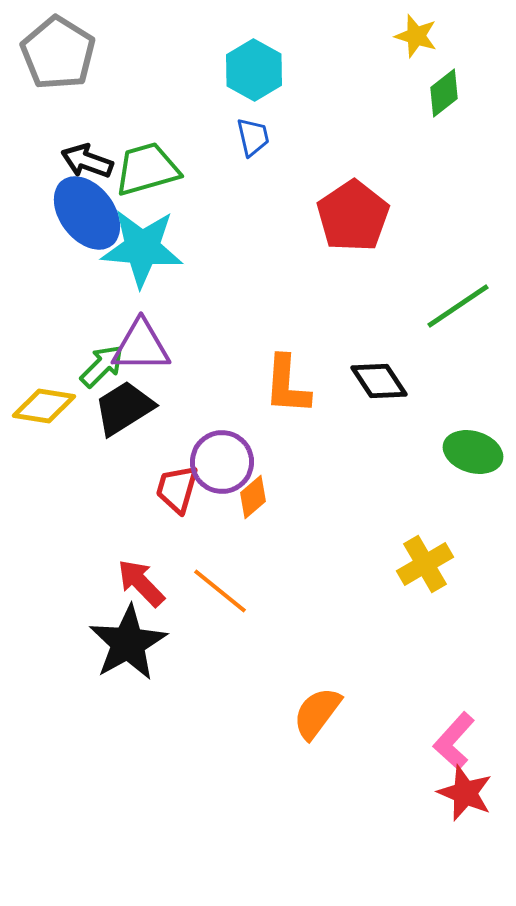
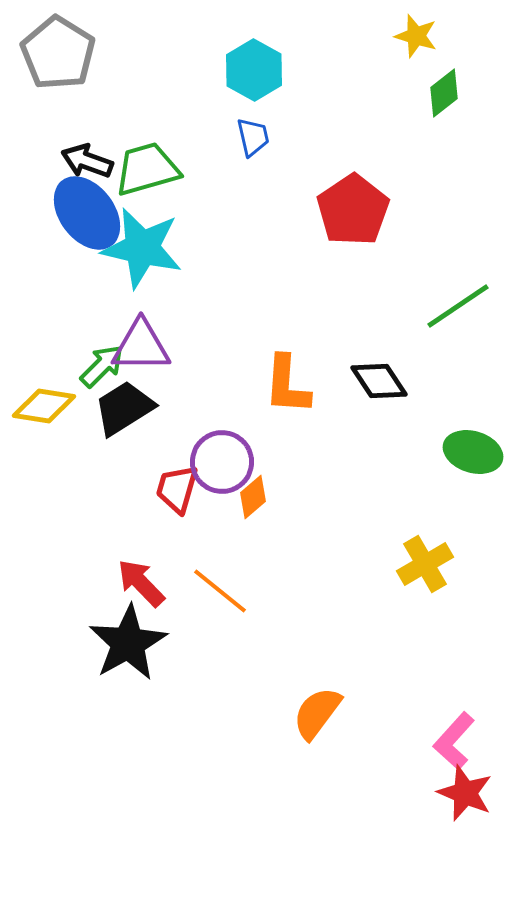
red pentagon: moved 6 px up
cyan star: rotated 8 degrees clockwise
